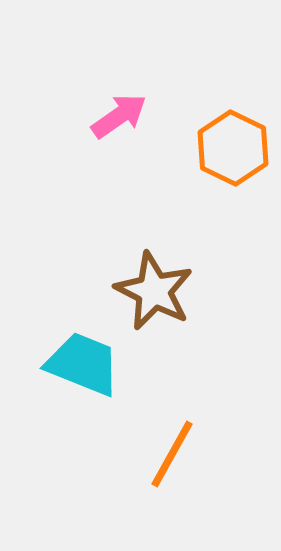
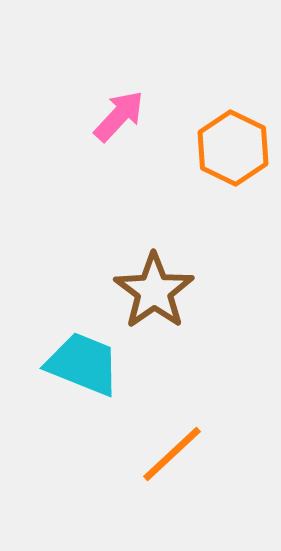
pink arrow: rotated 12 degrees counterclockwise
brown star: rotated 10 degrees clockwise
orange line: rotated 18 degrees clockwise
